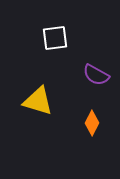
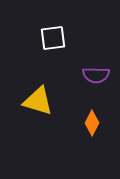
white square: moved 2 px left
purple semicircle: rotated 28 degrees counterclockwise
